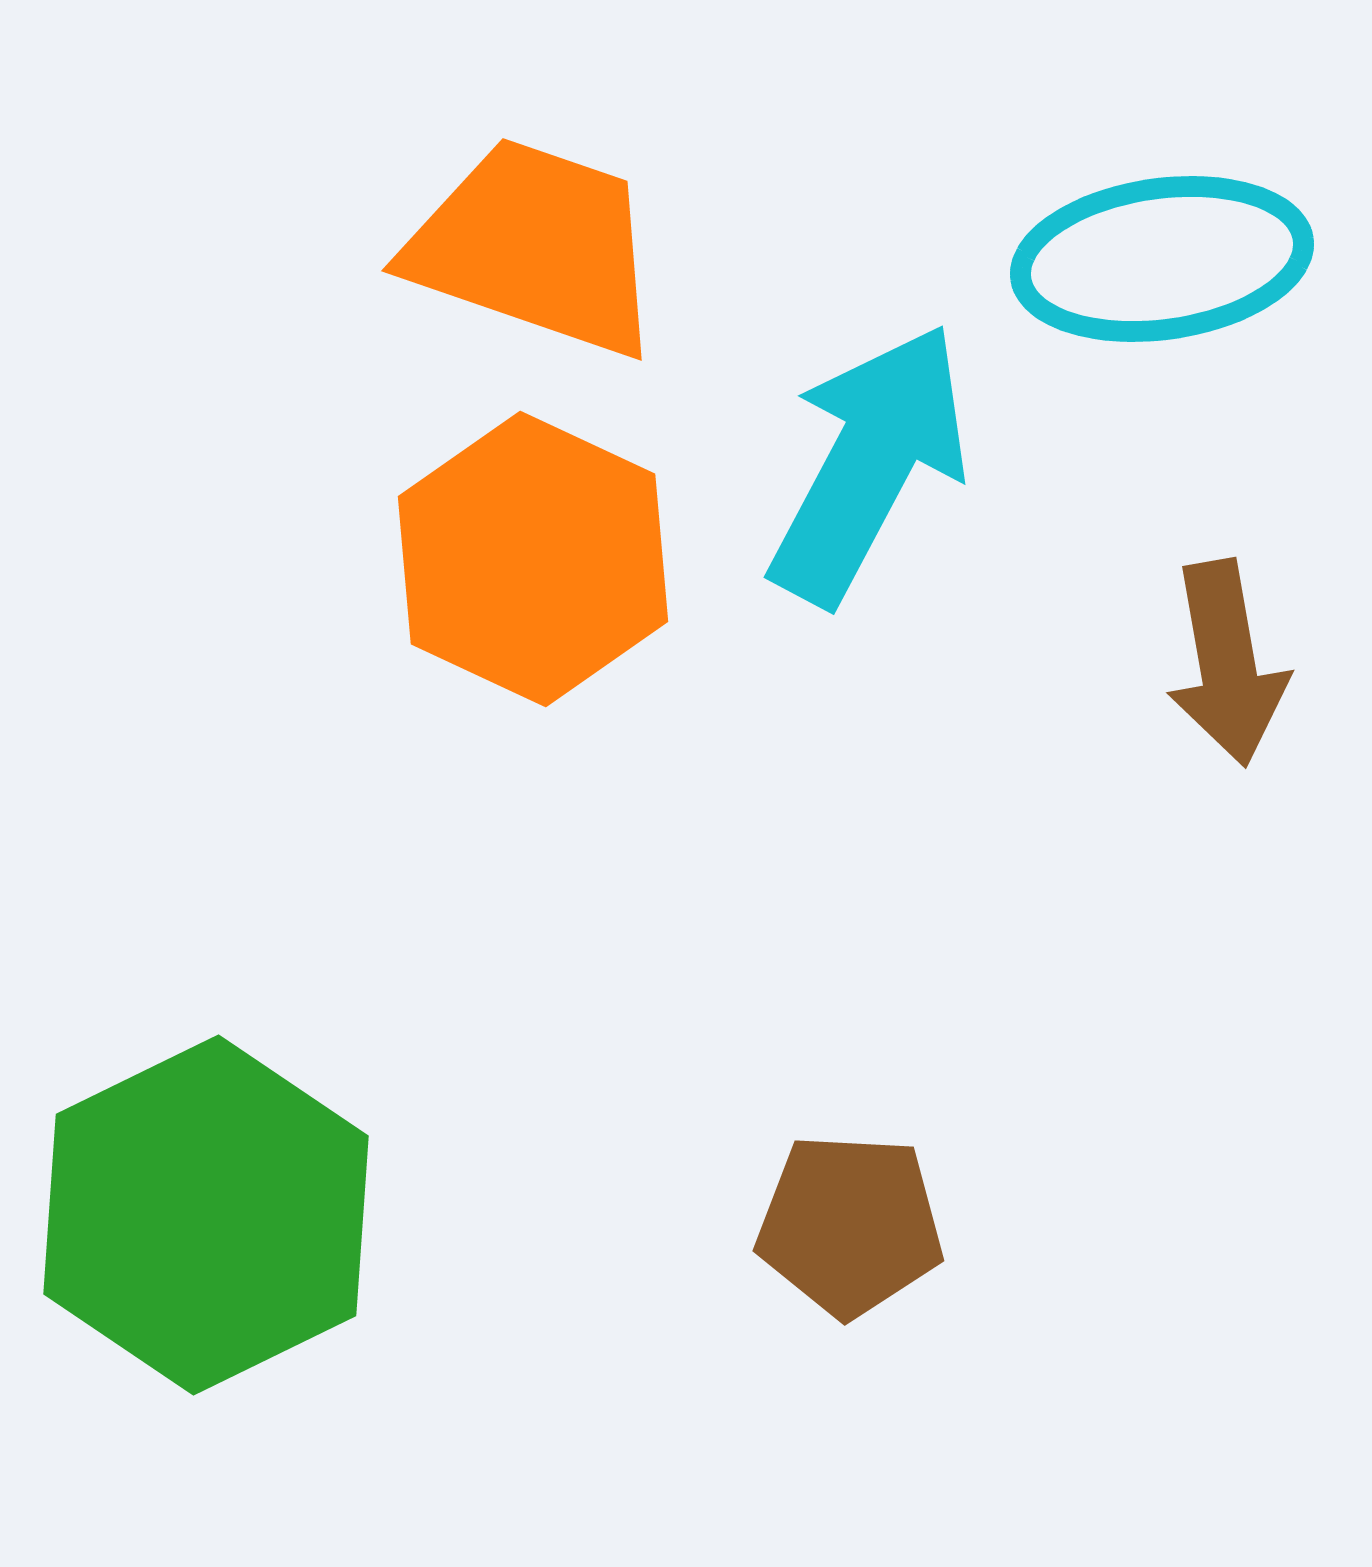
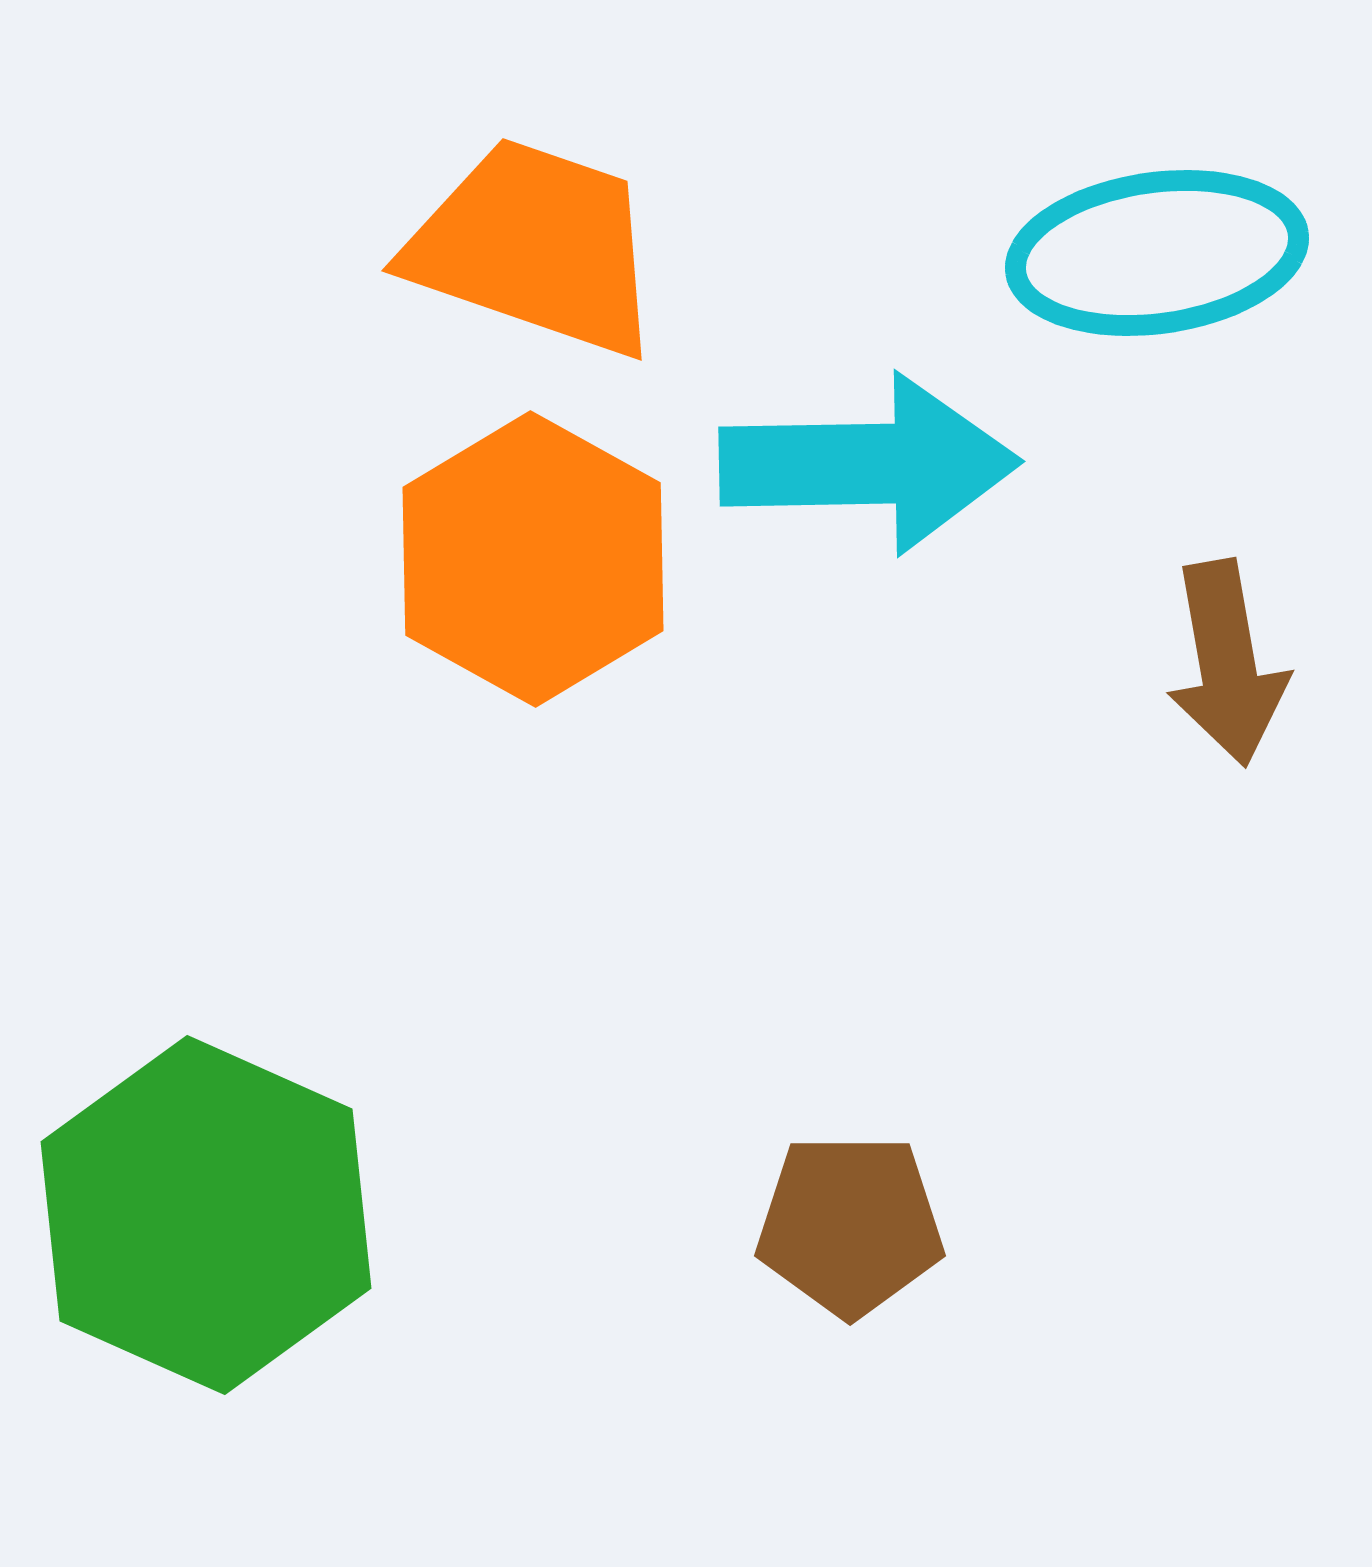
cyan ellipse: moved 5 px left, 6 px up
cyan arrow: rotated 61 degrees clockwise
orange hexagon: rotated 4 degrees clockwise
green hexagon: rotated 10 degrees counterclockwise
brown pentagon: rotated 3 degrees counterclockwise
